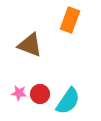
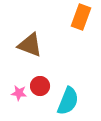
orange rectangle: moved 11 px right, 3 px up
red circle: moved 8 px up
cyan semicircle: rotated 12 degrees counterclockwise
